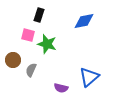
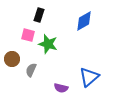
blue diamond: rotated 20 degrees counterclockwise
green star: moved 1 px right
brown circle: moved 1 px left, 1 px up
